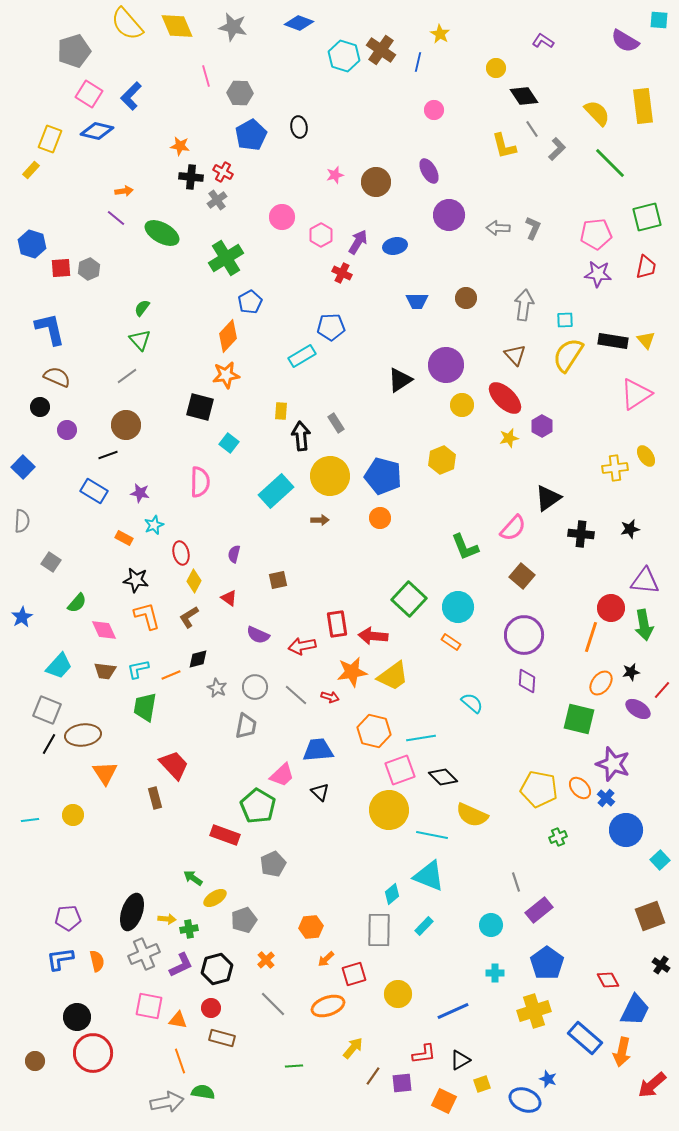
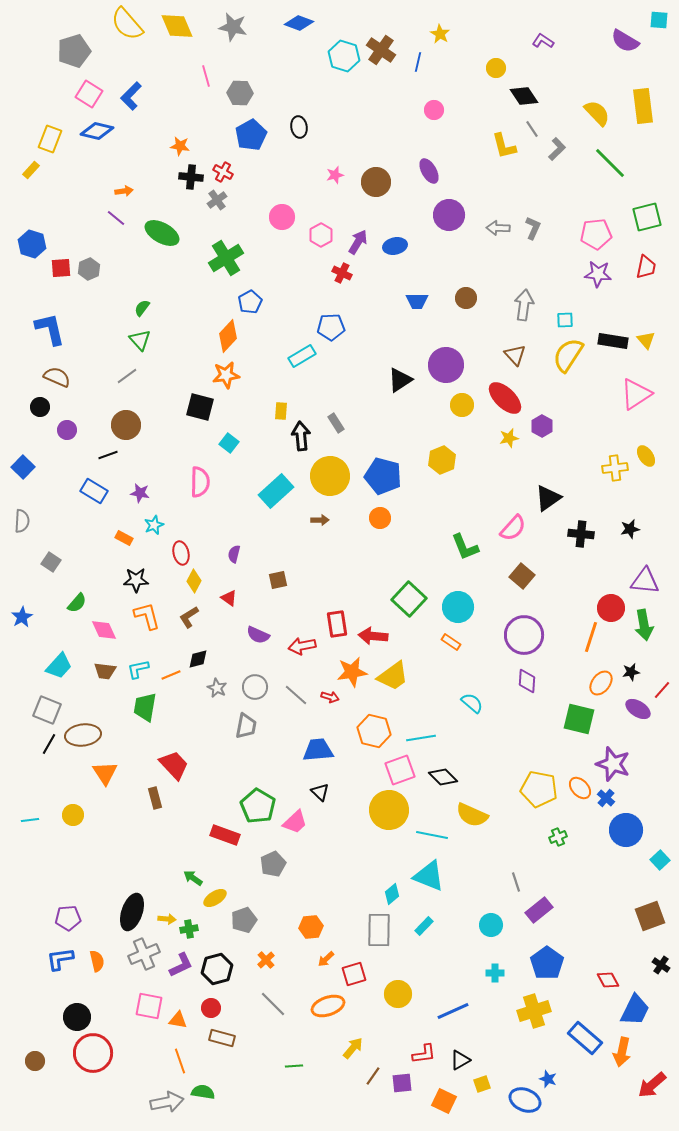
black star at (136, 580): rotated 10 degrees counterclockwise
pink trapezoid at (282, 775): moved 13 px right, 47 px down
